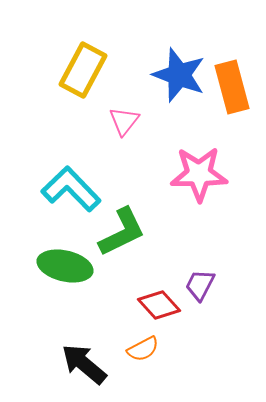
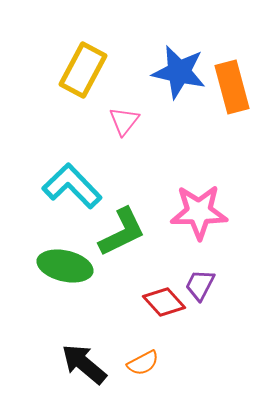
blue star: moved 3 px up; rotated 8 degrees counterclockwise
pink star: moved 38 px down
cyan L-shape: moved 1 px right, 3 px up
red diamond: moved 5 px right, 3 px up
orange semicircle: moved 14 px down
